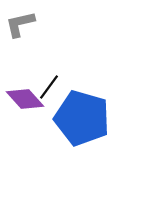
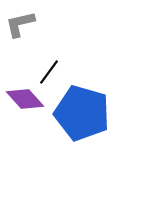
black line: moved 15 px up
blue pentagon: moved 5 px up
